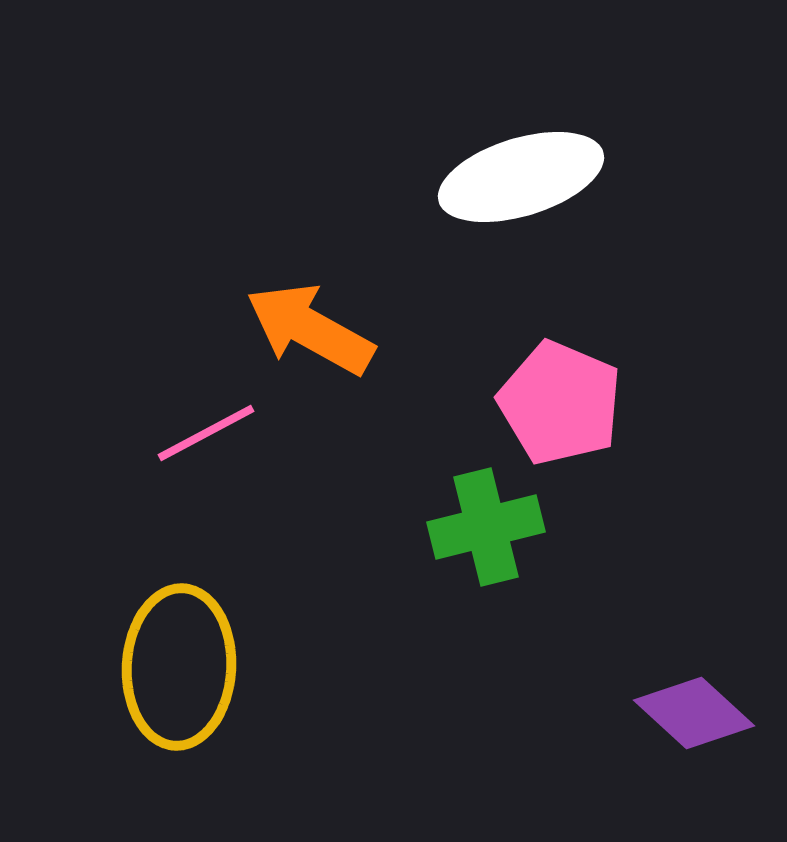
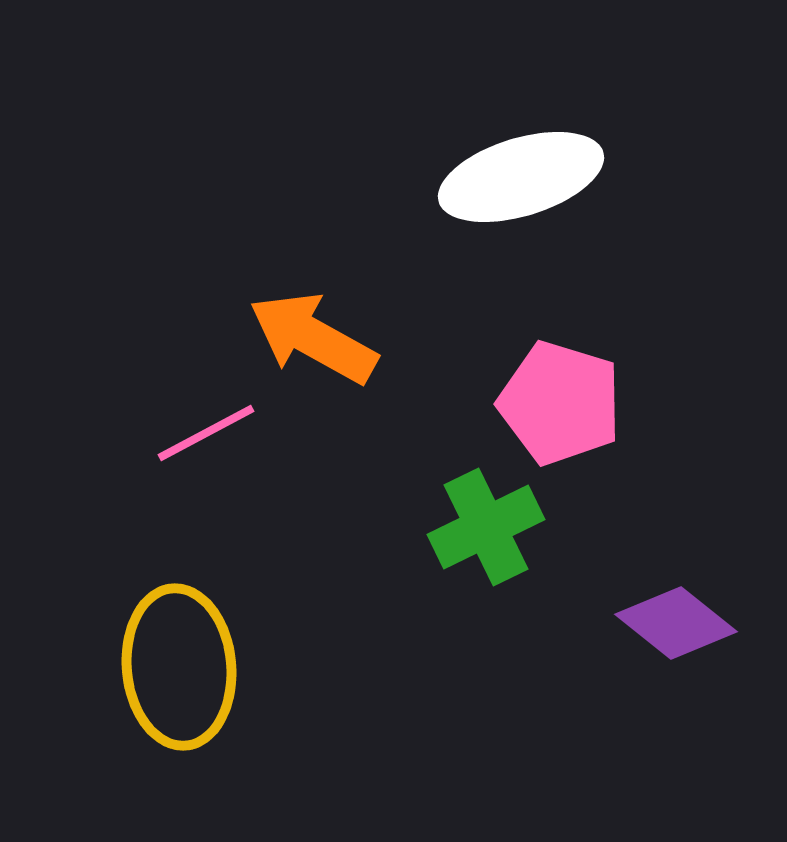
orange arrow: moved 3 px right, 9 px down
pink pentagon: rotated 6 degrees counterclockwise
green cross: rotated 12 degrees counterclockwise
yellow ellipse: rotated 8 degrees counterclockwise
purple diamond: moved 18 px left, 90 px up; rotated 4 degrees counterclockwise
